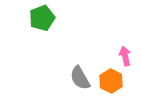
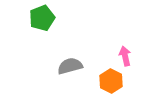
gray semicircle: moved 10 px left, 12 px up; rotated 105 degrees clockwise
